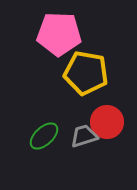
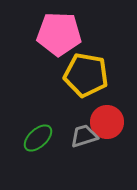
yellow pentagon: moved 2 px down
green ellipse: moved 6 px left, 2 px down
